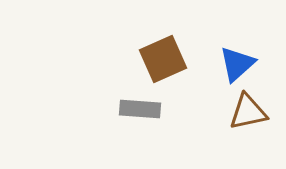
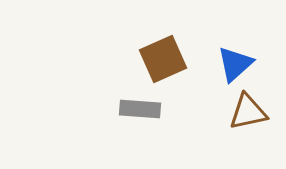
blue triangle: moved 2 px left
